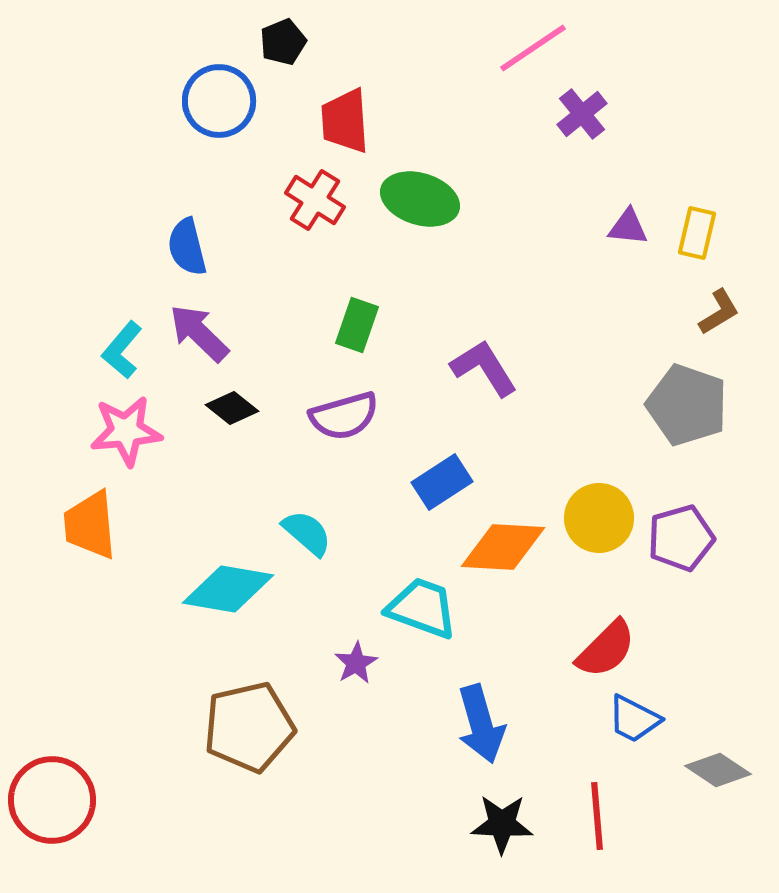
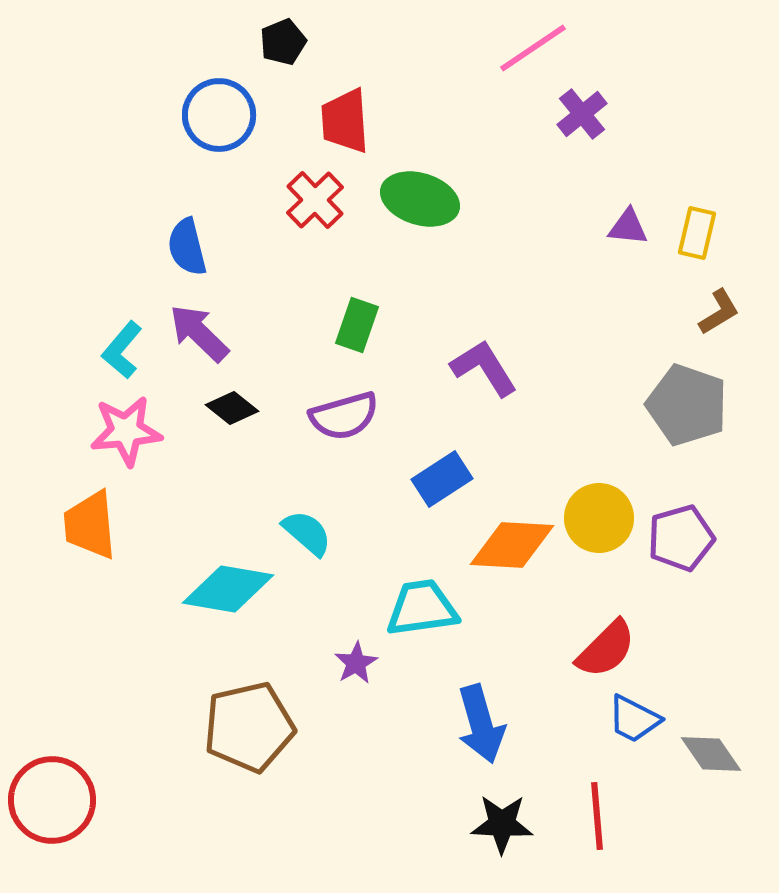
blue circle: moved 14 px down
red cross: rotated 14 degrees clockwise
blue rectangle: moved 3 px up
orange diamond: moved 9 px right, 2 px up
cyan trapezoid: rotated 28 degrees counterclockwise
gray diamond: moved 7 px left, 16 px up; rotated 22 degrees clockwise
